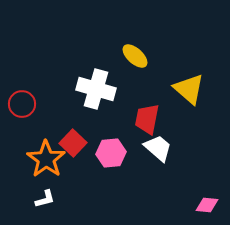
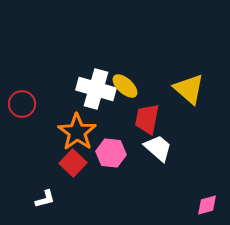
yellow ellipse: moved 10 px left, 30 px down
red square: moved 20 px down
pink hexagon: rotated 12 degrees clockwise
orange star: moved 31 px right, 27 px up
pink diamond: rotated 20 degrees counterclockwise
